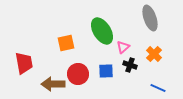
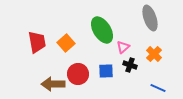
green ellipse: moved 1 px up
orange square: rotated 30 degrees counterclockwise
red trapezoid: moved 13 px right, 21 px up
